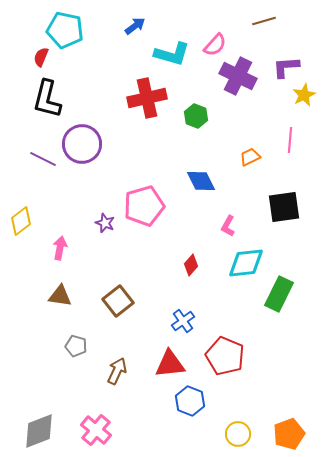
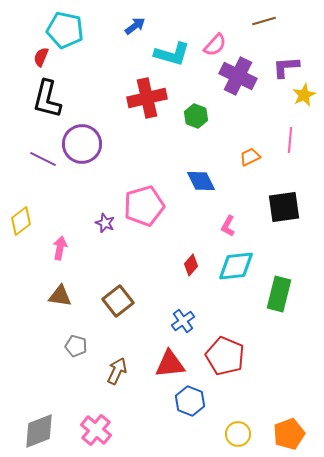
cyan diamond: moved 10 px left, 3 px down
green rectangle: rotated 12 degrees counterclockwise
